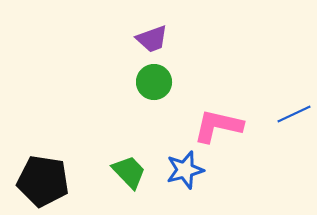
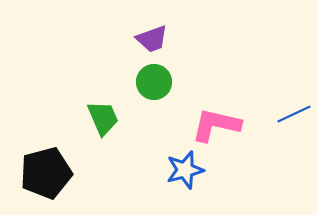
pink L-shape: moved 2 px left, 1 px up
green trapezoid: moved 26 px left, 54 px up; rotated 21 degrees clockwise
black pentagon: moved 3 px right, 8 px up; rotated 24 degrees counterclockwise
